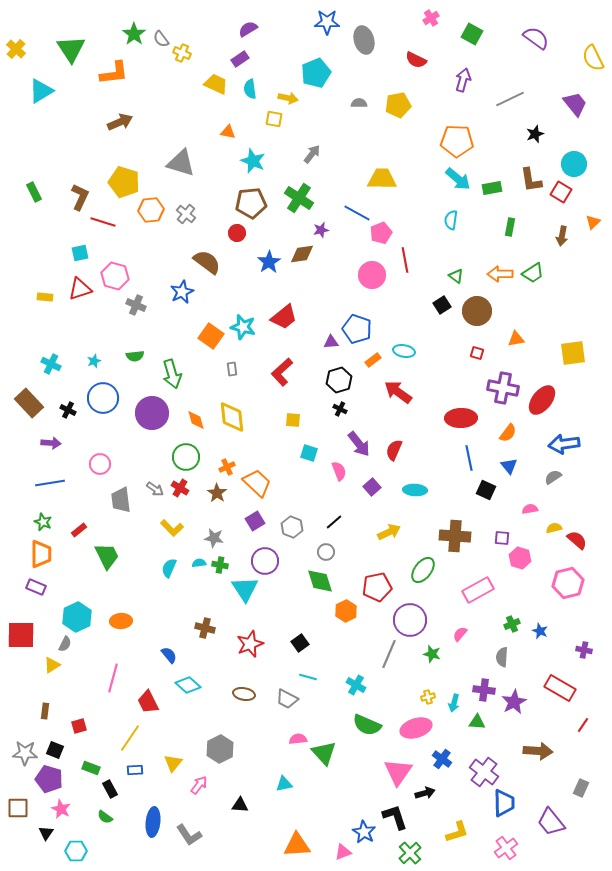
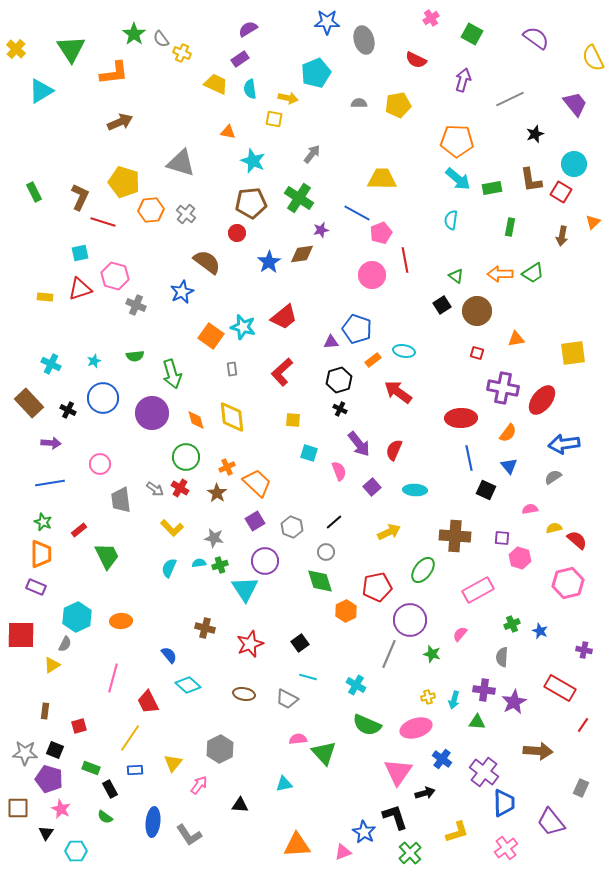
green cross at (220, 565): rotated 28 degrees counterclockwise
cyan arrow at (454, 703): moved 3 px up
